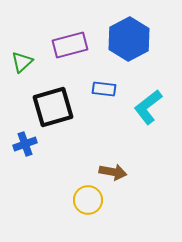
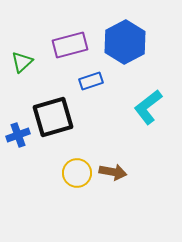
blue hexagon: moved 4 px left, 3 px down
blue rectangle: moved 13 px left, 8 px up; rotated 25 degrees counterclockwise
black square: moved 10 px down
blue cross: moved 7 px left, 9 px up
yellow circle: moved 11 px left, 27 px up
